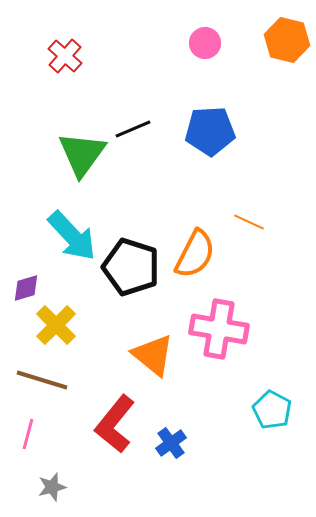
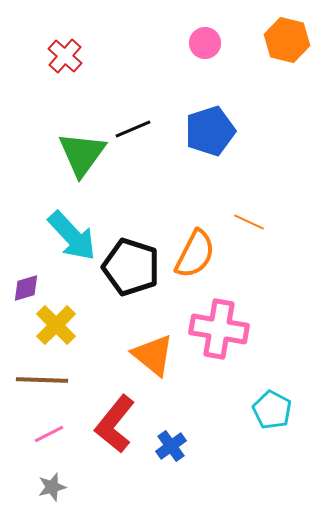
blue pentagon: rotated 15 degrees counterclockwise
brown line: rotated 15 degrees counterclockwise
pink line: moved 21 px right; rotated 48 degrees clockwise
blue cross: moved 3 px down
